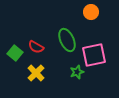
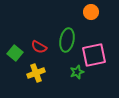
green ellipse: rotated 35 degrees clockwise
red semicircle: moved 3 px right
yellow cross: rotated 24 degrees clockwise
